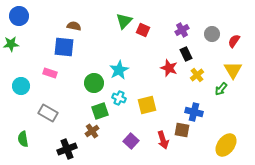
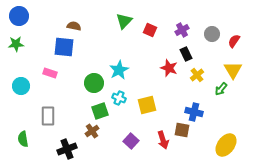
red square: moved 7 px right
green star: moved 5 px right
gray rectangle: moved 3 px down; rotated 60 degrees clockwise
